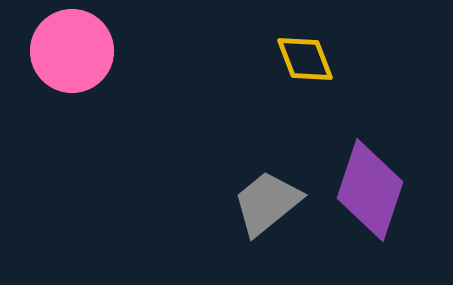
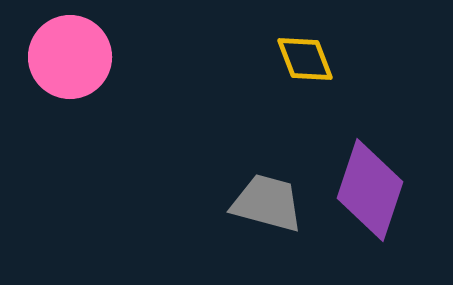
pink circle: moved 2 px left, 6 px down
gray trapezoid: rotated 54 degrees clockwise
